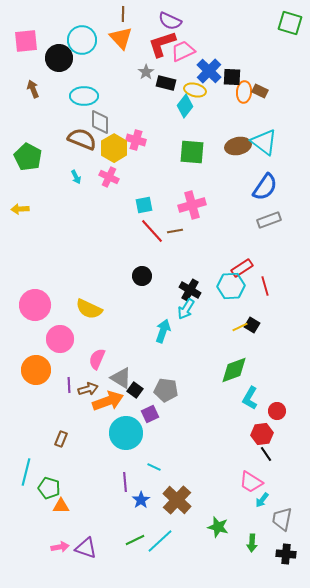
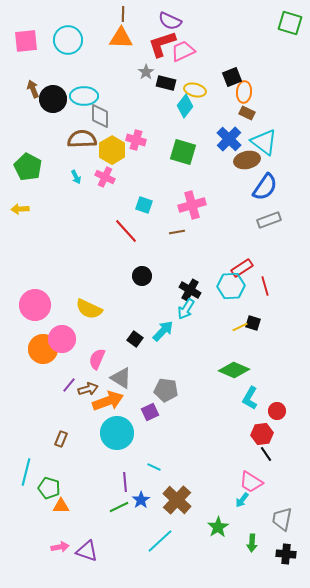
orange triangle at (121, 38): rotated 45 degrees counterclockwise
cyan circle at (82, 40): moved 14 px left
black circle at (59, 58): moved 6 px left, 41 px down
blue cross at (209, 71): moved 20 px right, 68 px down
black square at (232, 77): rotated 24 degrees counterclockwise
brown rectangle at (260, 91): moved 13 px left, 22 px down
gray diamond at (100, 122): moved 6 px up
brown semicircle at (82, 139): rotated 24 degrees counterclockwise
brown ellipse at (238, 146): moved 9 px right, 14 px down
yellow hexagon at (114, 148): moved 2 px left, 2 px down
green square at (192, 152): moved 9 px left; rotated 12 degrees clockwise
green pentagon at (28, 157): moved 10 px down
pink cross at (109, 177): moved 4 px left
cyan square at (144, 205): rotated 30 degrees clockwise
red line at (152, 231): moved 26 px left
brown line at (175, 231): moved 2 px right, 1 px down
black square at (252, 325): moved 1 px right, 2 px up; rotated 14 degrees counterclockwise
cyan arrow at (163, 331): rotated 25 degrees clockwise
pink circle at (60, 339): moved 2 px right
orange circle at (36, 370): moved 7 px right, 21 px up
green diamond at (234, 370): rotated 44 degrees clockwise
purple line at (69, 385): rotated 42 degrees clockwise
black square at (135, 390): moved 51 px up
purple square at (150, 414): moved 2 px up
cyan circle at (126, 433): moved 9 px left
cyan arrow at (262, 500): moved 20 px left
green star at (218, 527): rotated 25 degrees clockwise
green line at (135, 540): moved 16 px left, 33 px up
purple triangle at (86, 548): moved 1 px right, 3 px down
